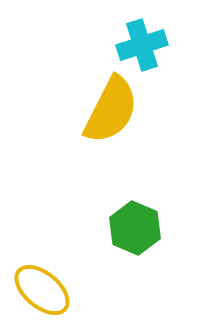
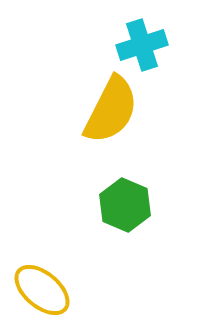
green hexagon: moved 10 px left, 23 px up
